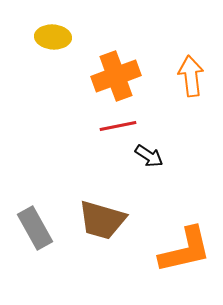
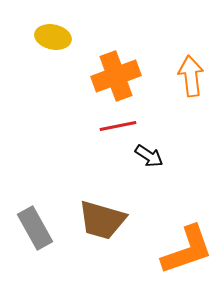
yellow ellipse: rotated 8 degrees clockwise
orange L-shape: moved 2 px right; rotated 6 degrees counterclockwise
